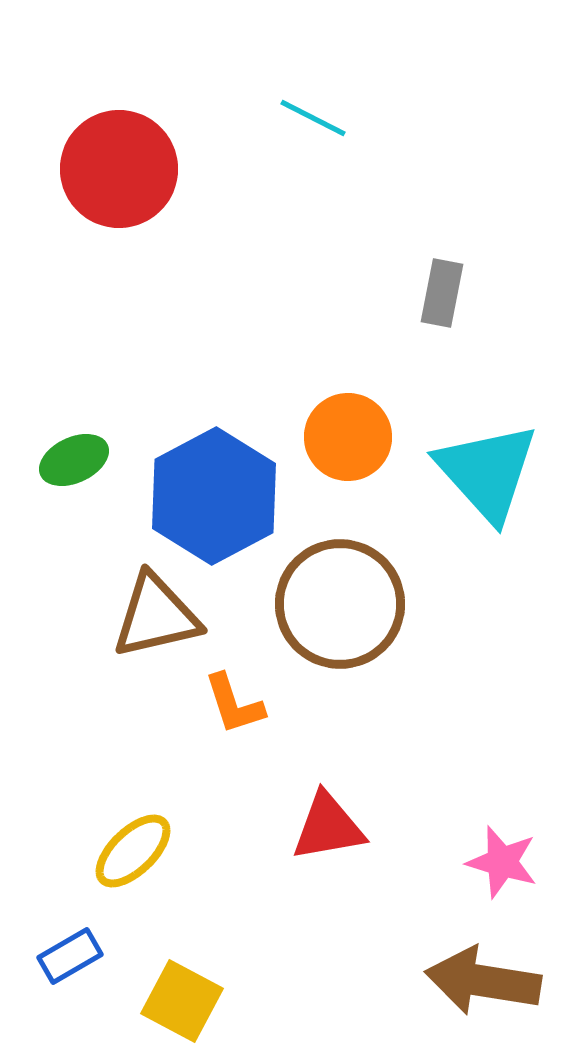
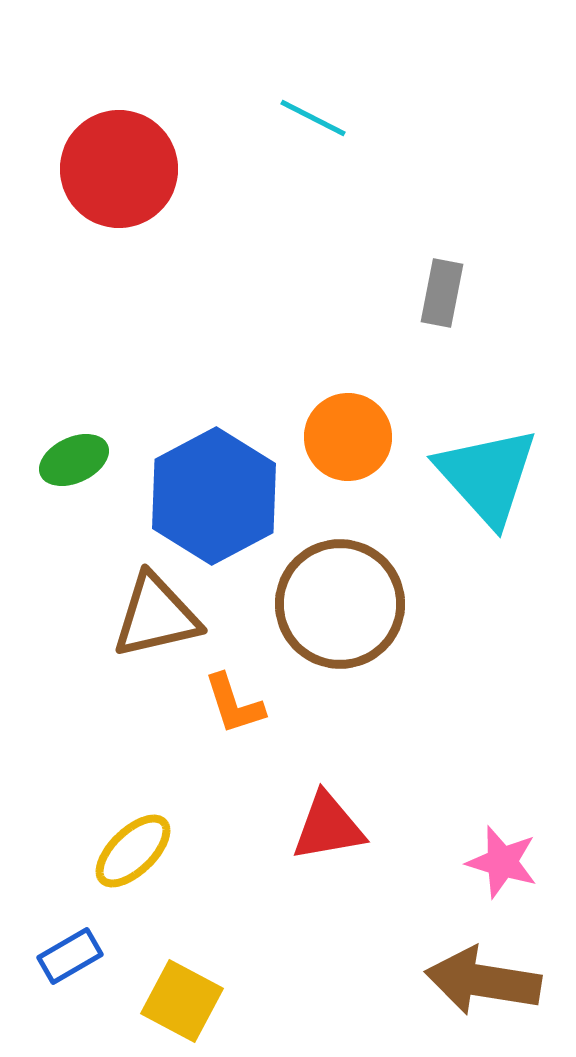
cyan triangle: moved 4 px down
